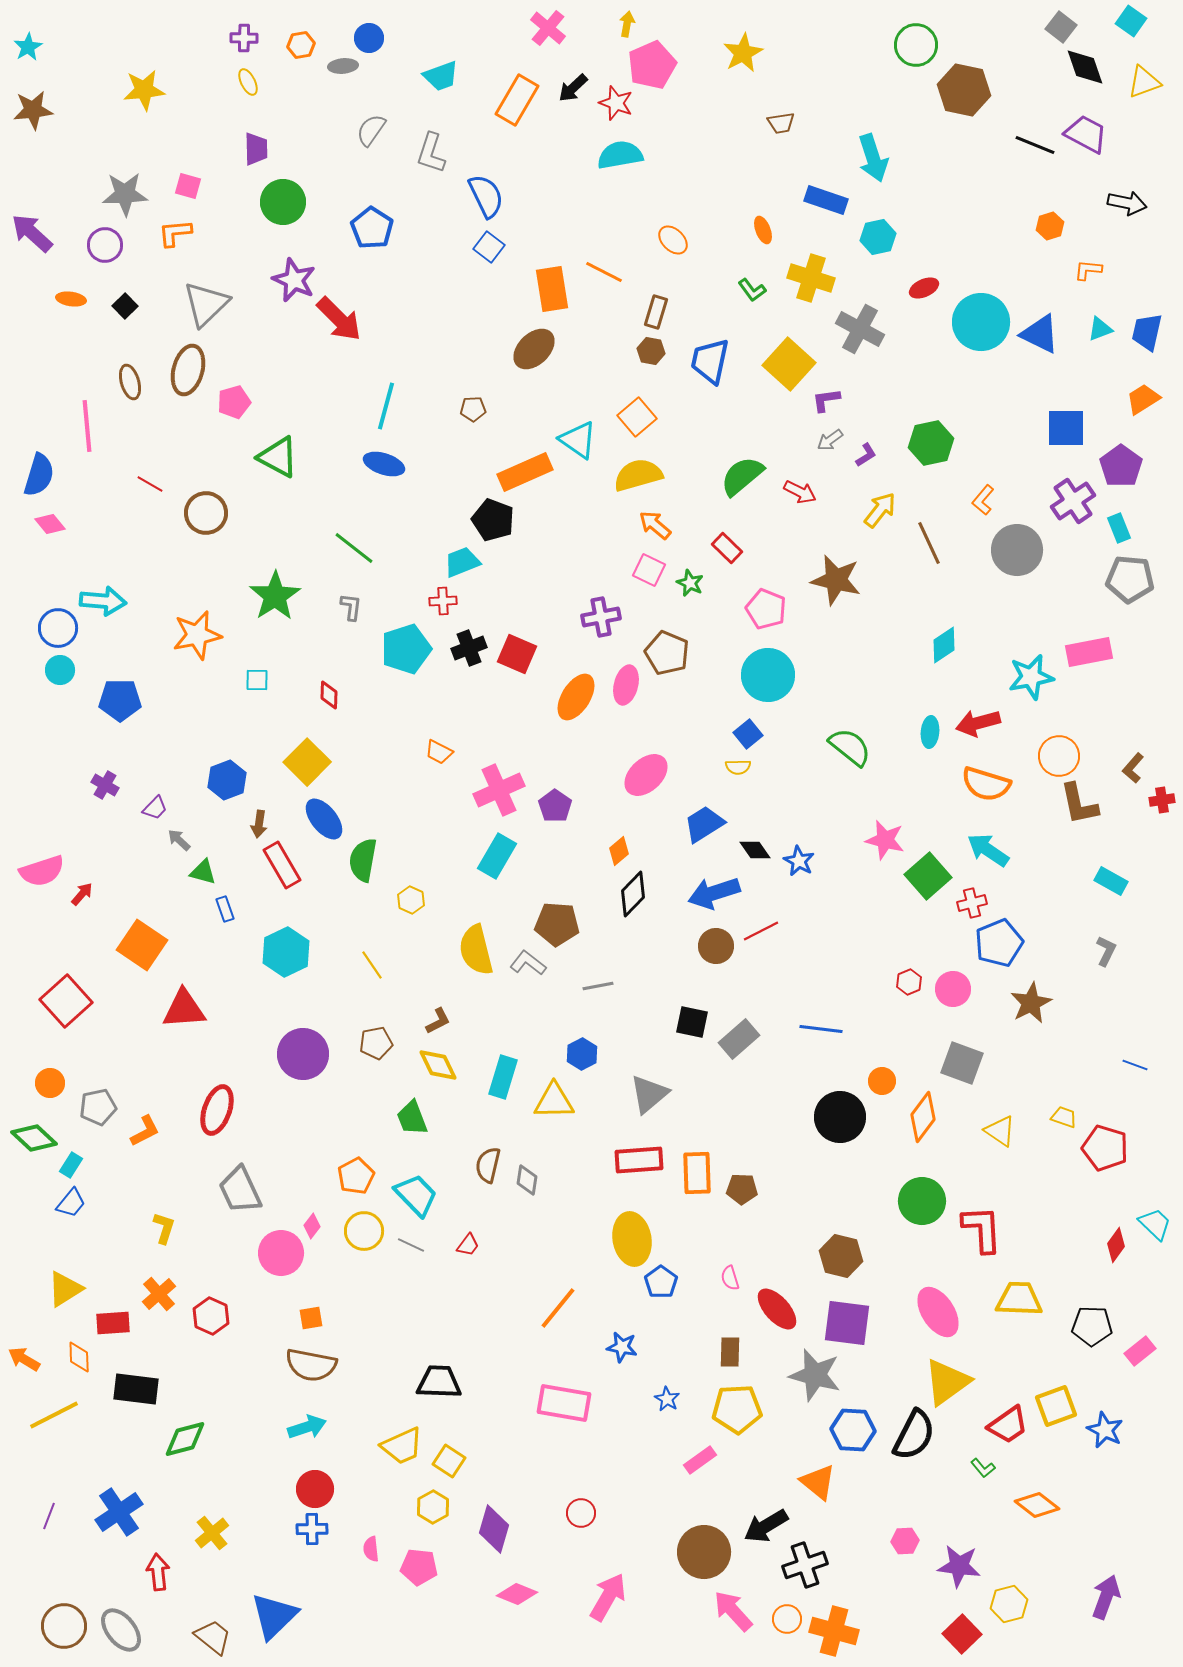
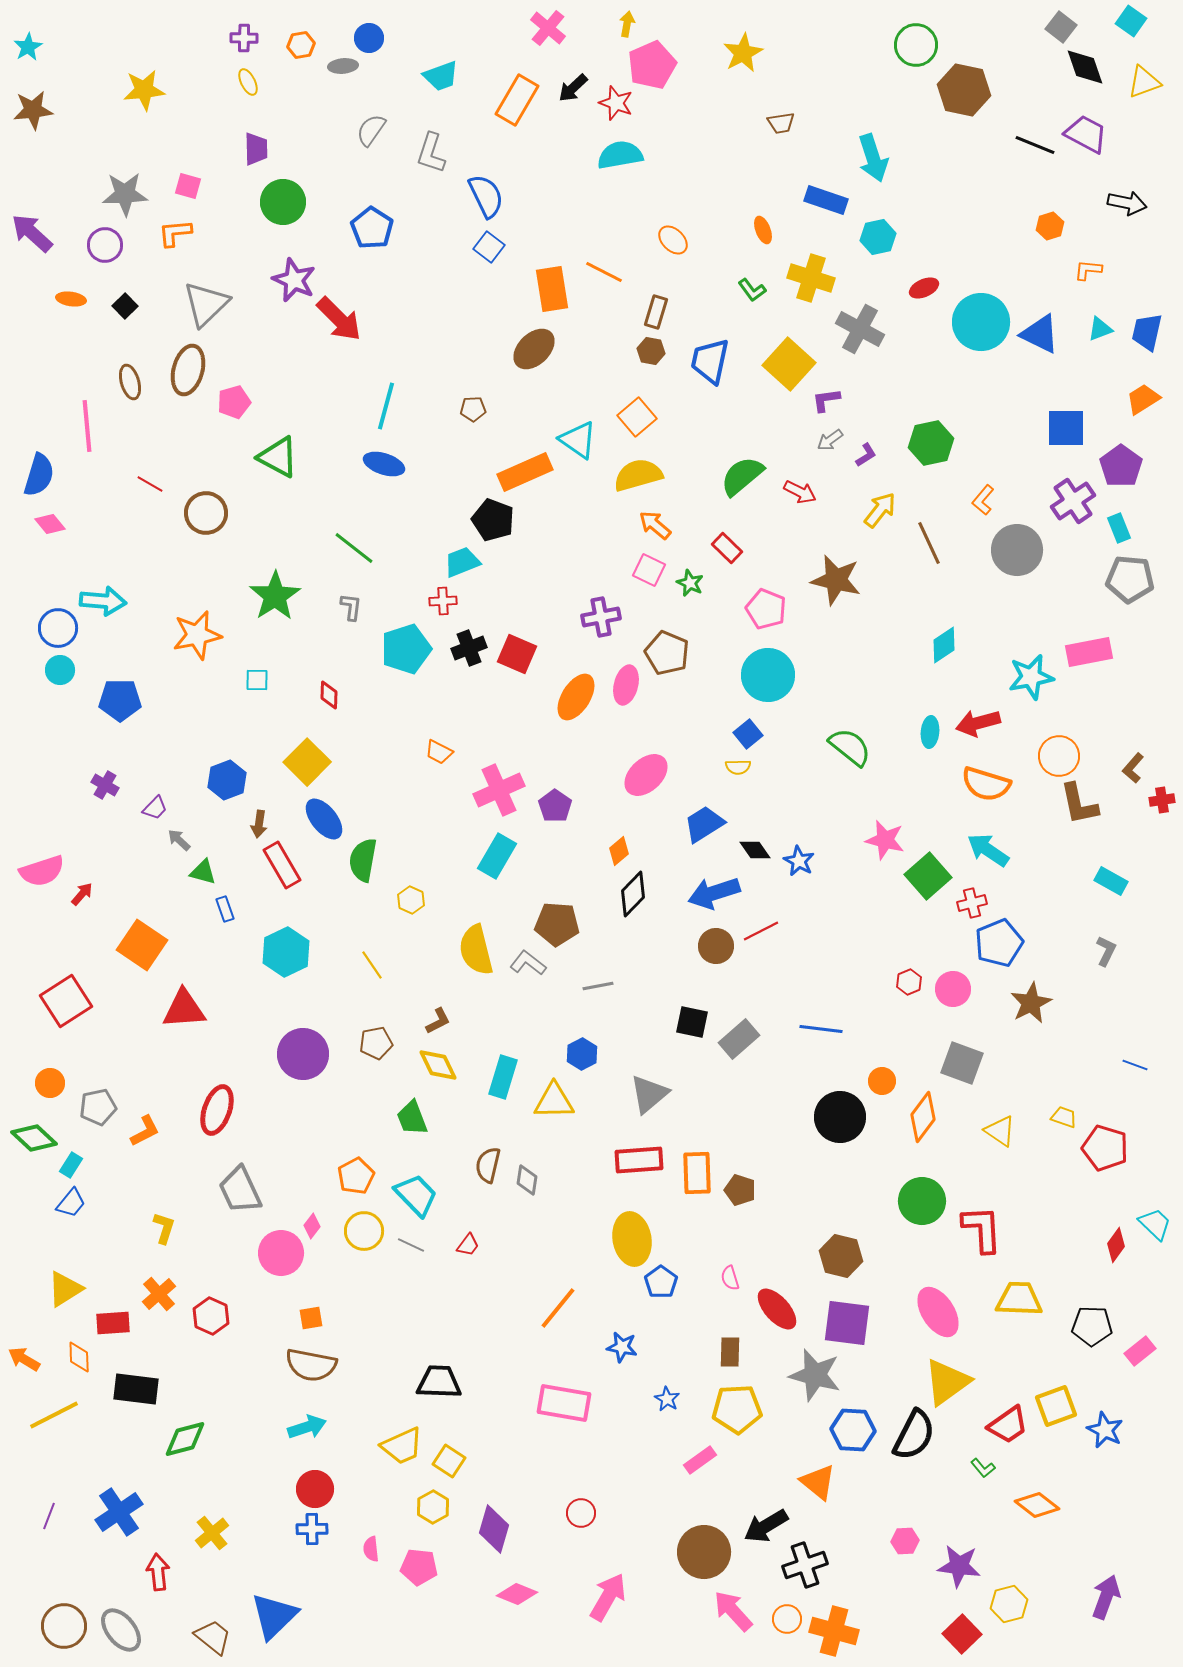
red square at (66, 1001): rotated 9 degrees clockwise
brown pentagon at (742, 1189): moved 2 px left, 1 px down; rotated 16 degrees clockwise
